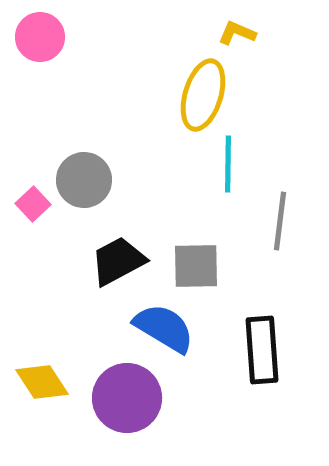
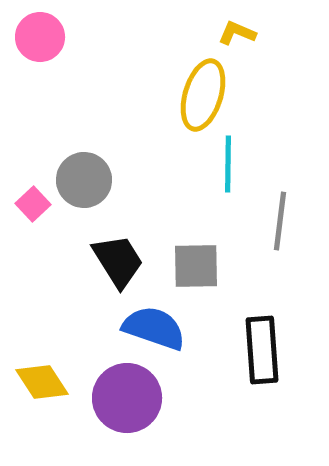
black trapezoid: rotated 86 degrees clockwise
blue semicircle: moved 10 px left; rotated 12 degrees counterclockwise
